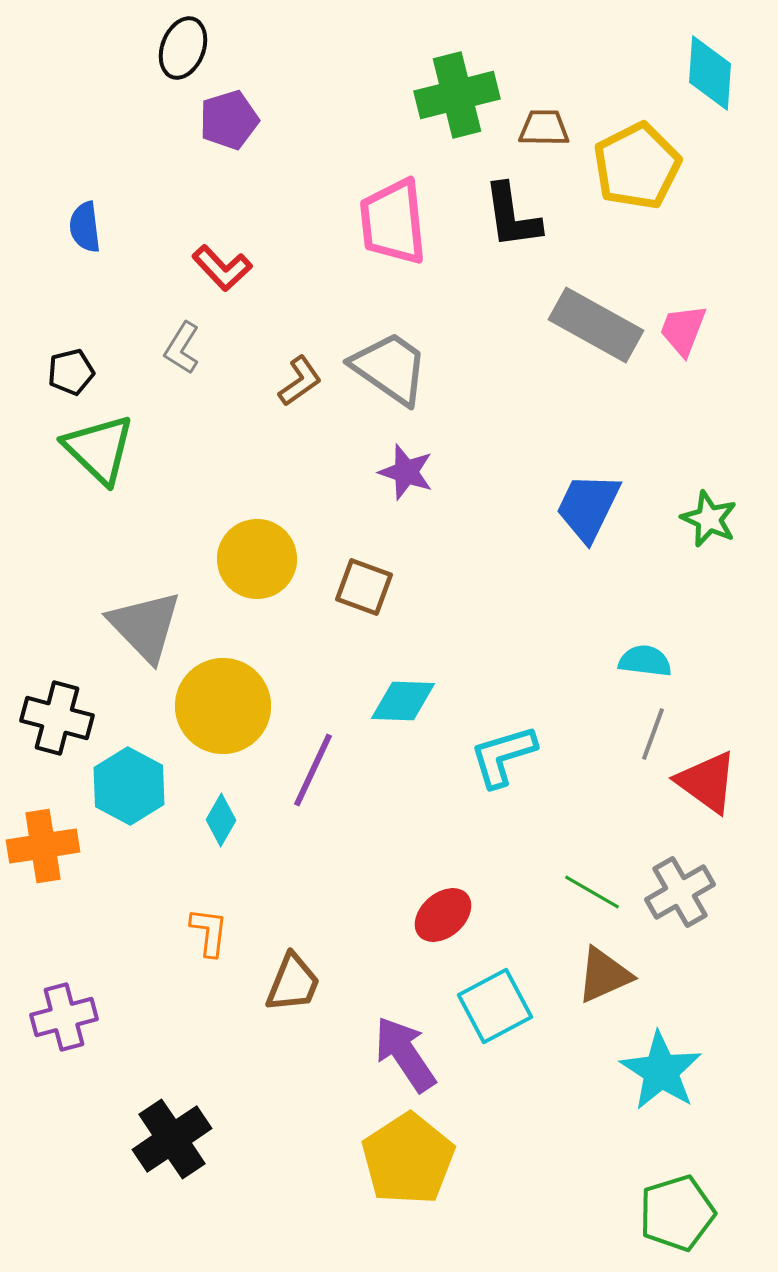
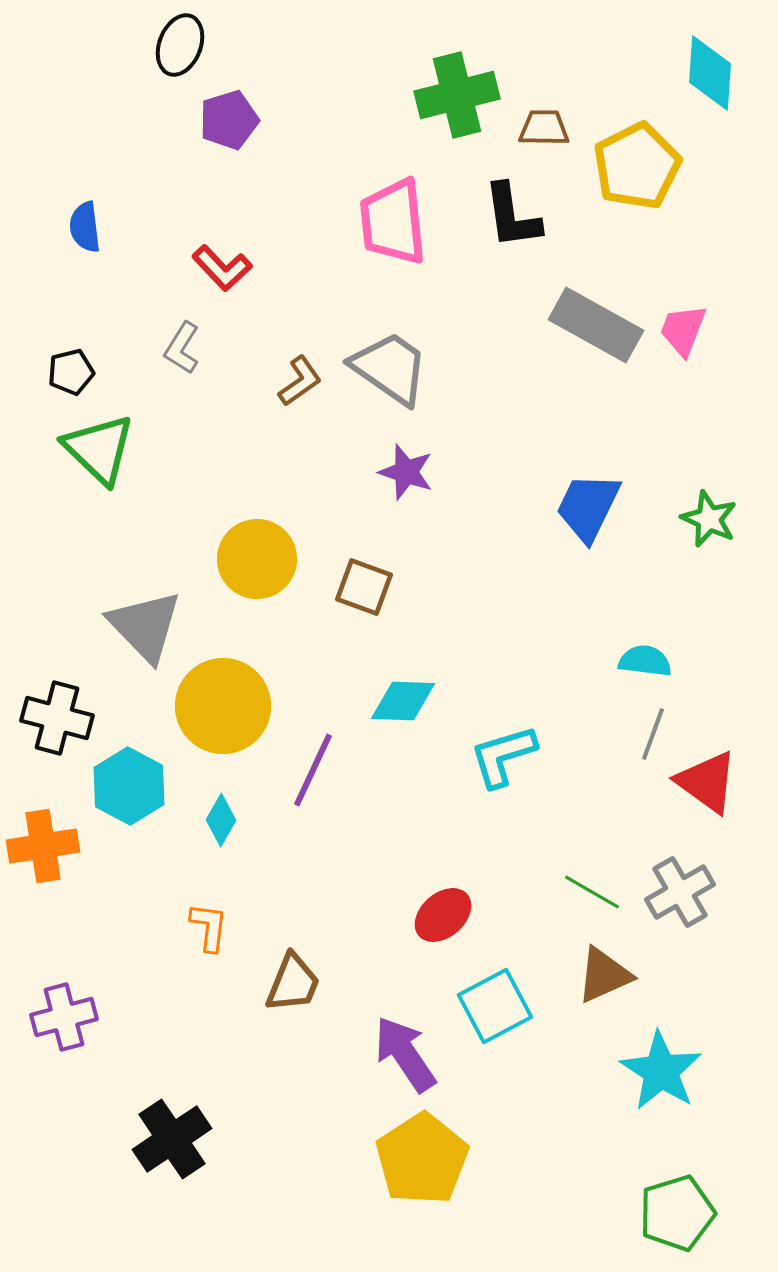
black ellipse at (183, 48): moved 3 px left, 3 px up
orange L-shape at (209, 932): moved 5 px up
yellow pentagon at (408, 1159): moved 14 px right
